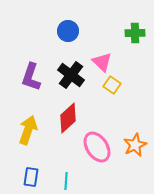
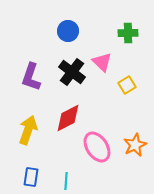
green cross: moved 7 px left
black cross: moved 1 px right, 3 px up
yellow square: moved 15 px right; rotated 24 degrees clockwise
red diamond: rotated 16 degrees clockwise
